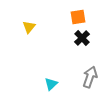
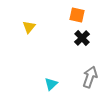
orange square: moved 1 px left, 2 px up; rotated 21 degrees clockwise
